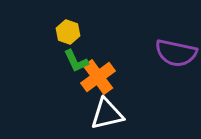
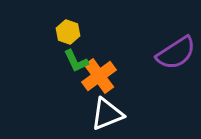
purple semicircle: rotated 45 degrees counterclockwise
orange cross: moved 1 px right, 1 px up
white triangle: rotated 9 degrees counterclockwise
